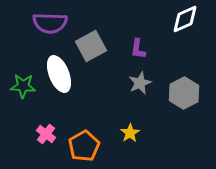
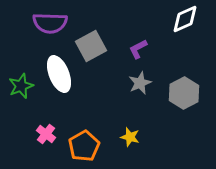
purple L-shape: rotated 55 degrees clockwise
green star: moved 2 px left; rotated 25 degrees counterclockwise
yellow star: moved 4 px down; rotated 24 degrees counterclockwise
